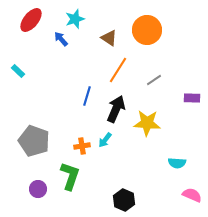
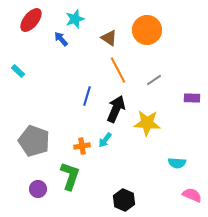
orange line: rotated 60 degrees counterclockwise
